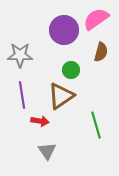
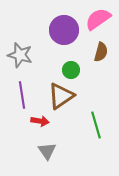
pink semicircle: moved 2 px right
gray star: rotated 15 degrees clockwise
